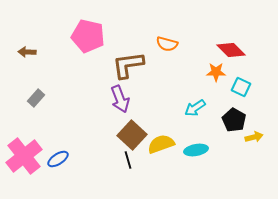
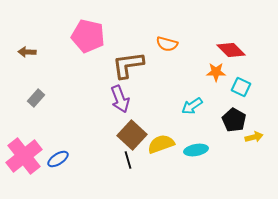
cyan arrow: moved 3 px left, 2 px up
